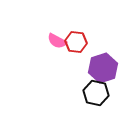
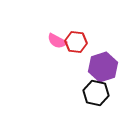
purple hexagon: moved 1 px up
